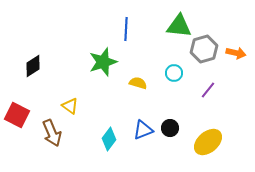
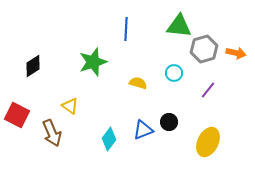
green star: moved 10 px left
black circle: moved 1 px left, 6 px up
yellow ellipse: rotated 24 degrees counterclockwise
